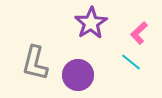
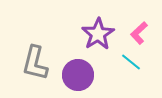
purple star: moved 7 px right, 11 px down
